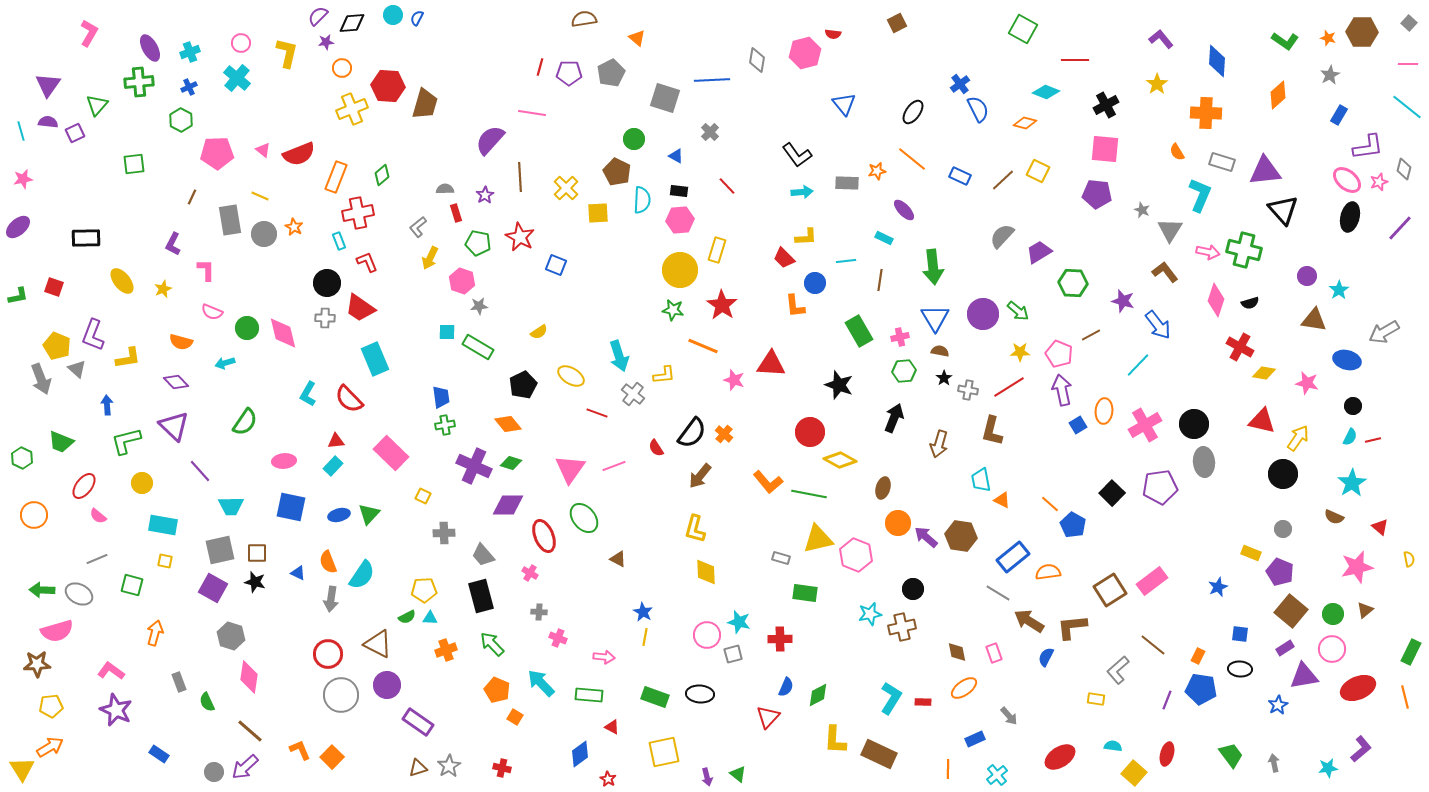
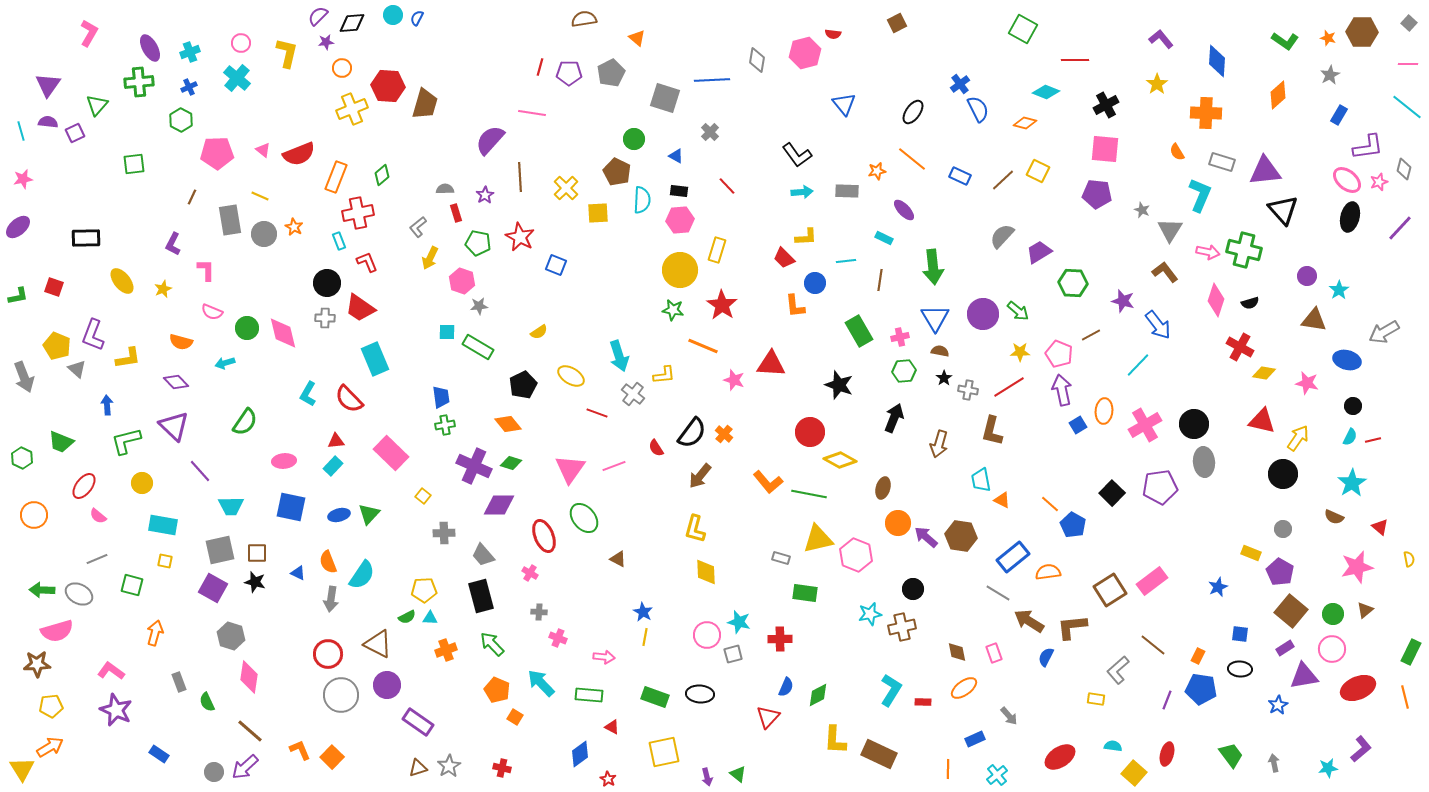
gray rectangle at (847, 183): moved 8 px down
gray arrow at (41, 379): moved 17 px left, 2 px up
yellow square at (423, 496): rotated 14 degrees clockwise
purple diamond at (508, 505): moved 9 px left
purple pentagon at (1280, 572): rotated 8 degrees clockwise
cyan L-shape at (891, 698): moved 8 px up
